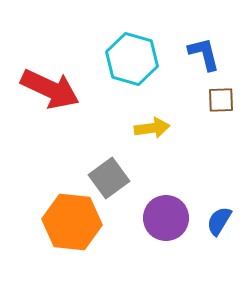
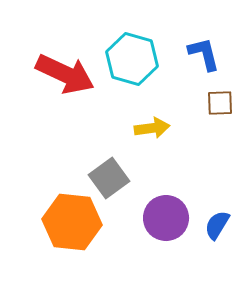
red arrow: moved 15 px right, 15 px up
brown square: moved 1 px left, 3 px down
blue semicircle: moved 2 px left, 4 px down
